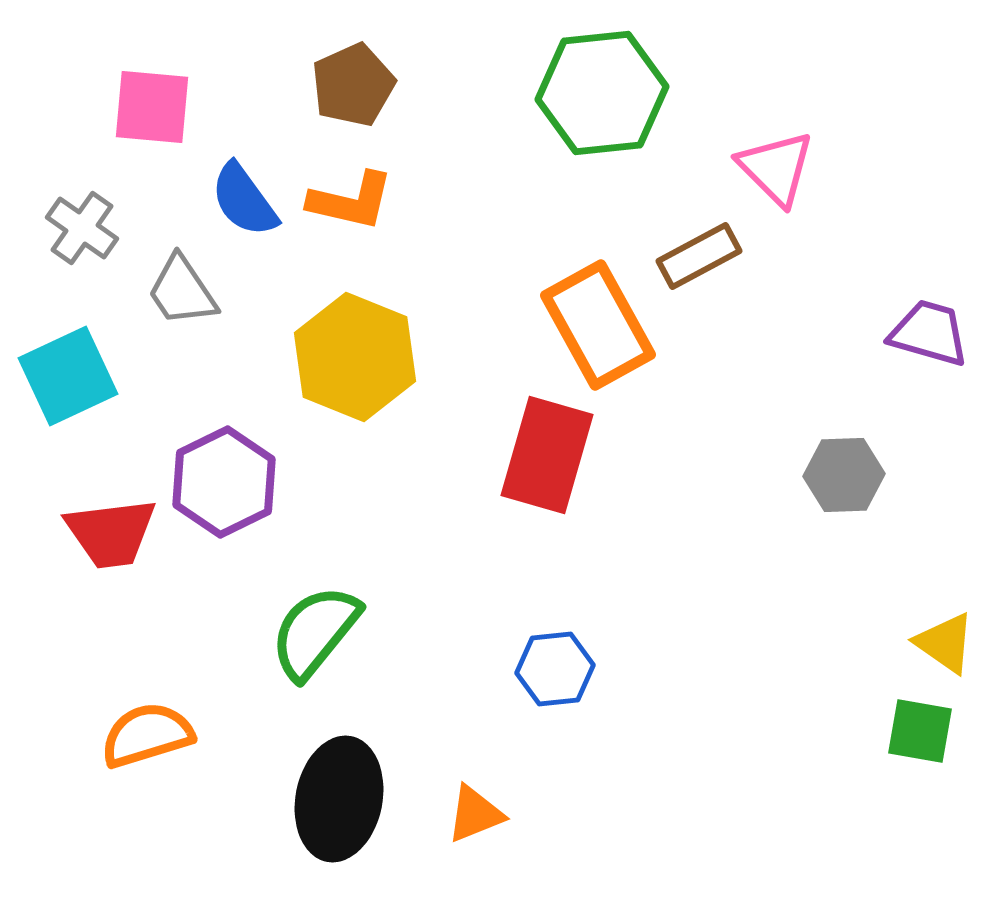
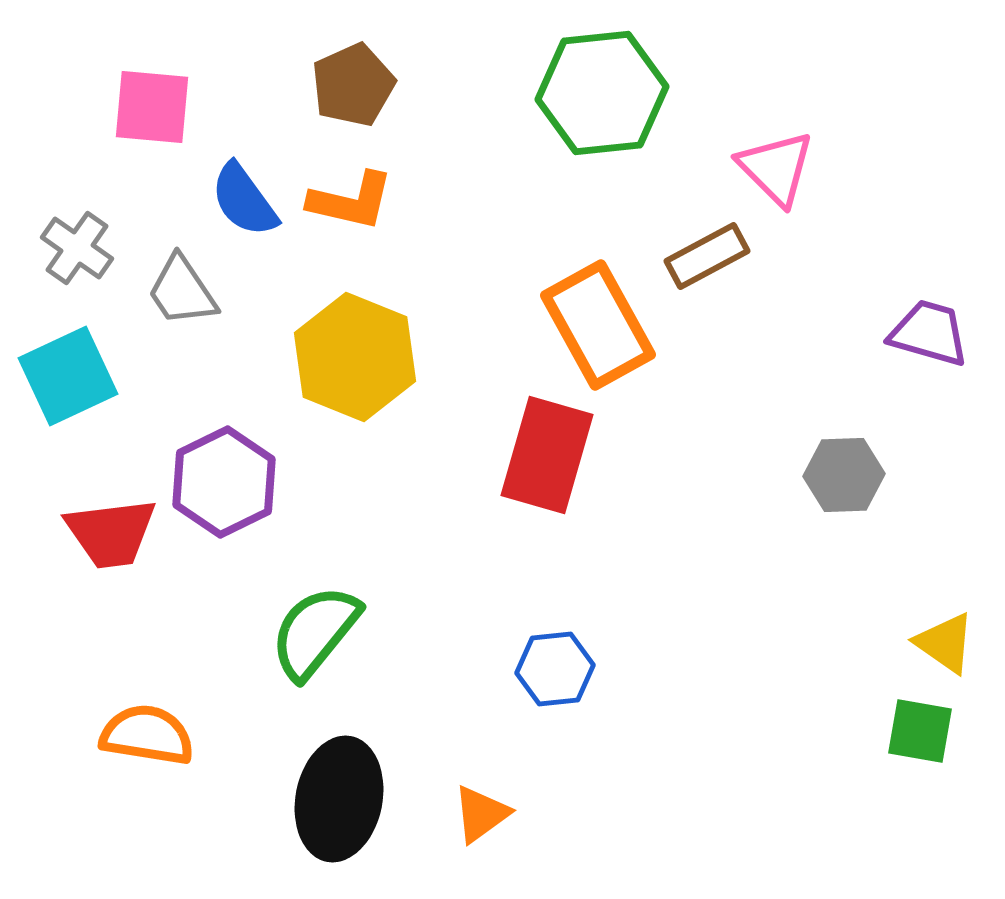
gray cross: moved 5 px left, 20 px down
brown rectangle: moved 8 px right
orange semicircle: rotated 26 degrees clockwise
orange triangle: moved 6 px right; rotated 14 degrees counterclockwise
